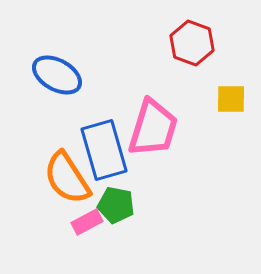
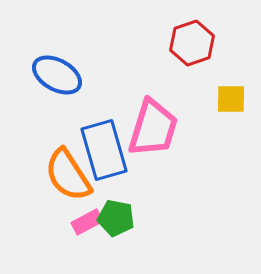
red hexagon: rotated 21 degrees clockwise
orange semicircle: moved 1 px right, 3 px up
green pentagon: moved 13 px down
